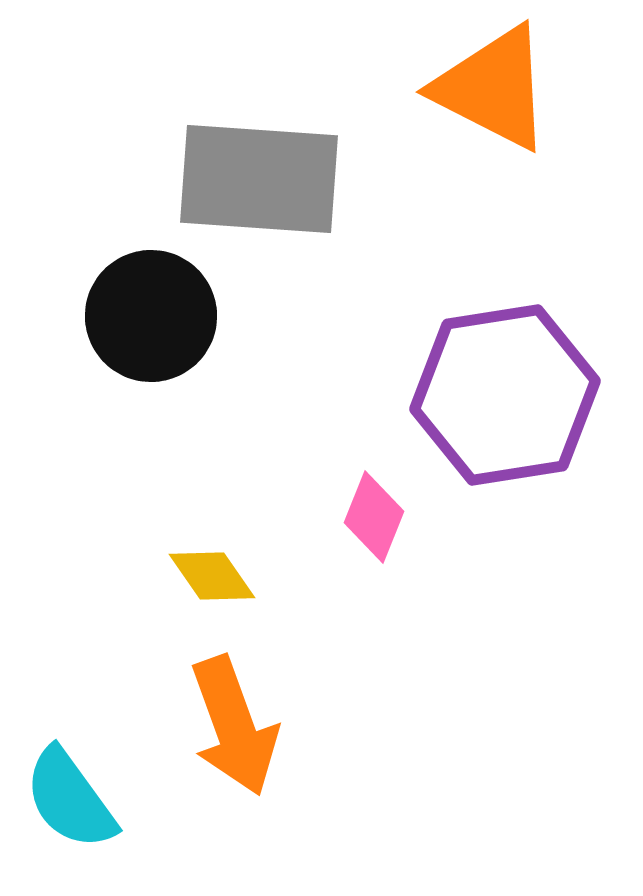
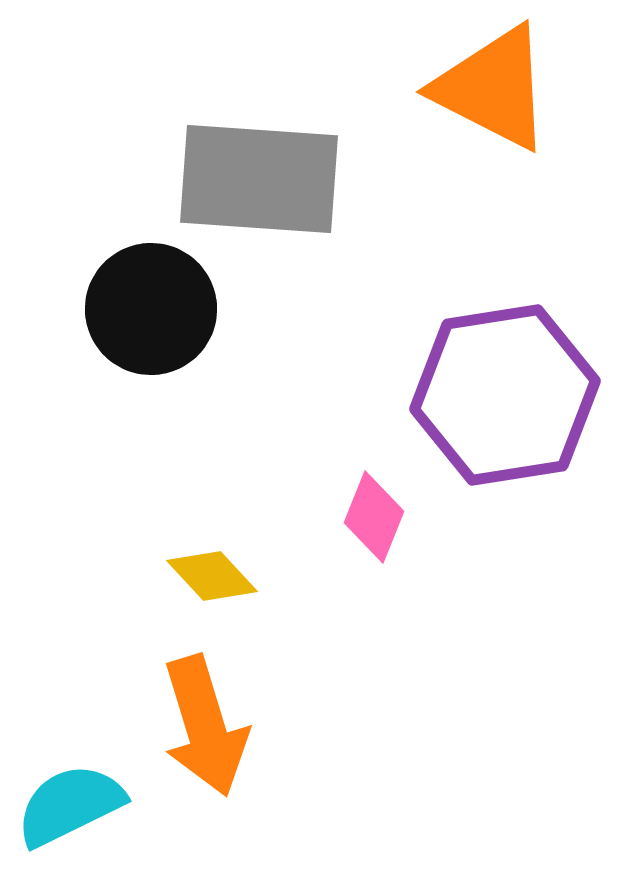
black circle: moved 7 px up
yellow diamond: rotated 8 degrees counterclockwise
orange arrow: moved 29 px left; rotated 3 degrees clockwise
cyan semicircle: moved 6 px down; rotated 100 degrees clockwise
